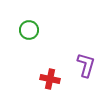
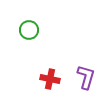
purple L-shape: moved 12 px down
